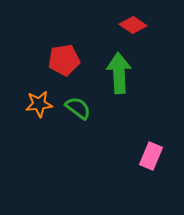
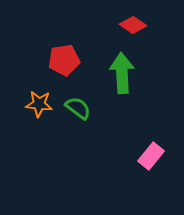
green arrow: moved 3 px right
orange star: rotated 12 degrees clockwise
pink rectangle: rotated 16 degrees clockwise
